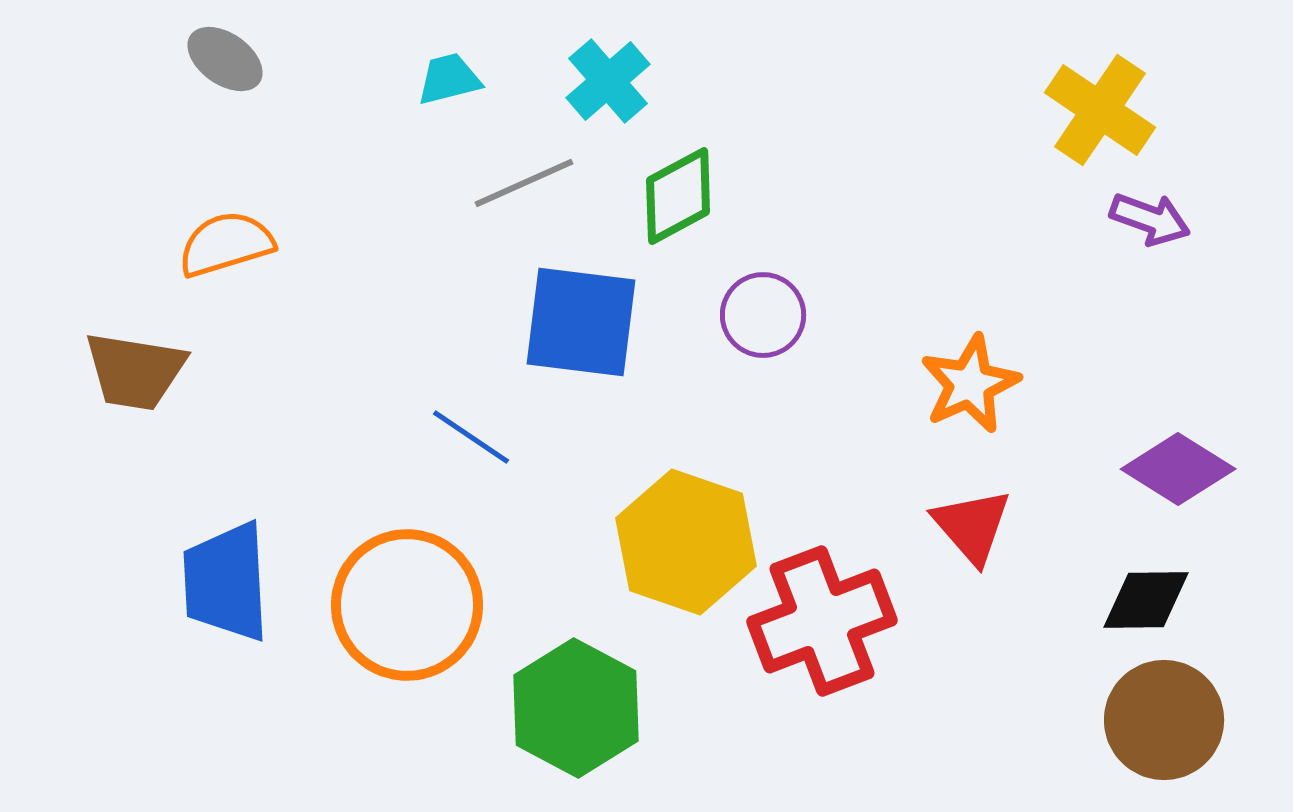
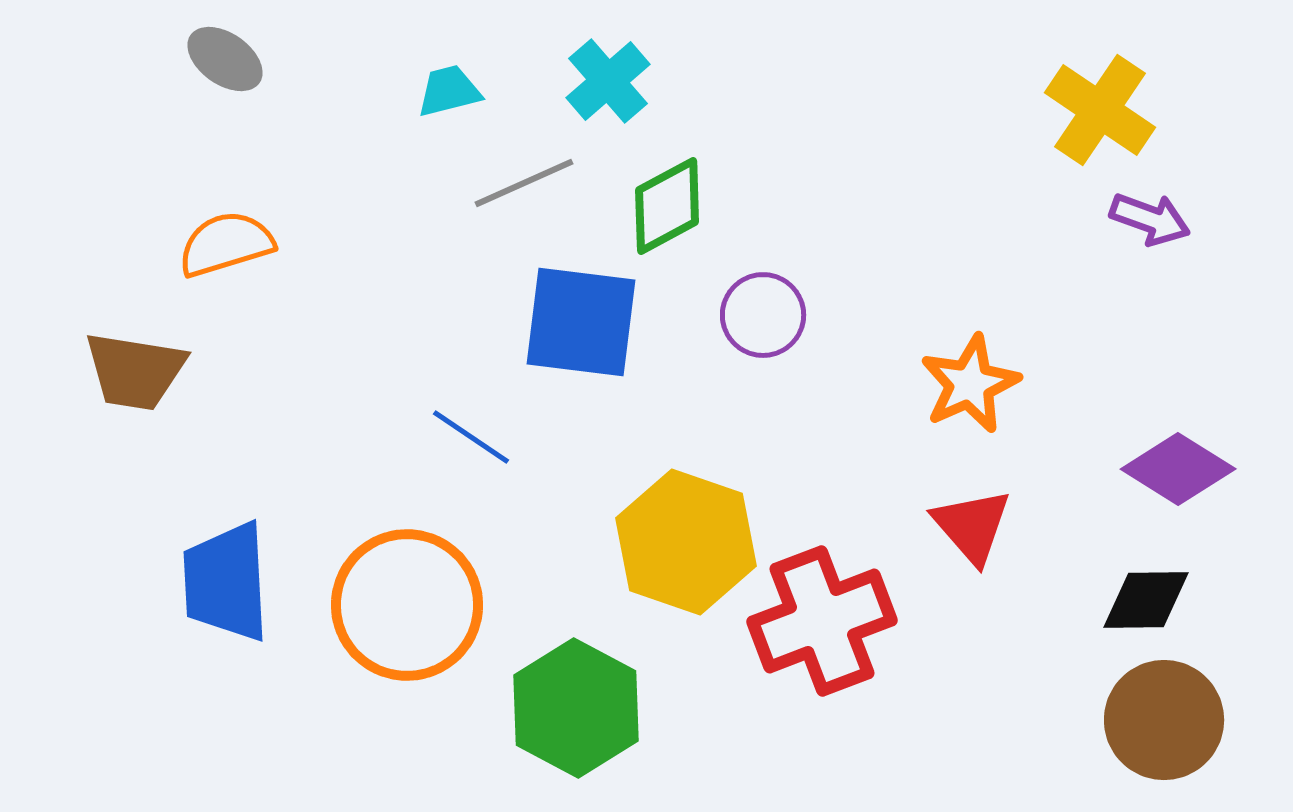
cyan trapezoid: moved 12 px down
green diamond: moved 11 px left, 10 px down
